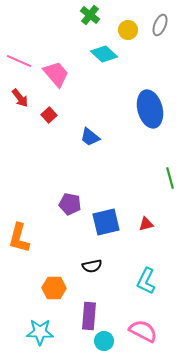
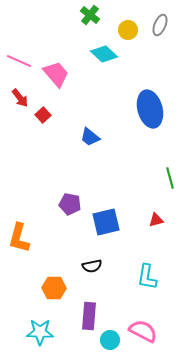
red square: moved 6 px left
red triangle: moved 10 px right, 4 px up
cyan L-shape: moved 1 px right, 4 px up; rotated 16 degrees counterclockwise
cyan circle: moved 6 px right, 1 px up
